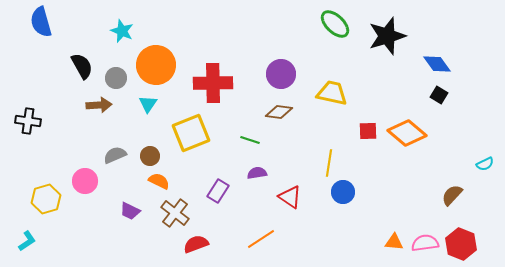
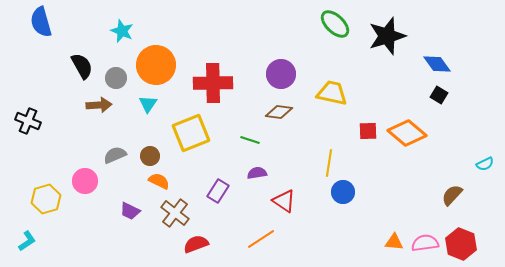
black cross: rotated 15 degrees clockwise
red triangle: moved 6 px left, 4 px down
